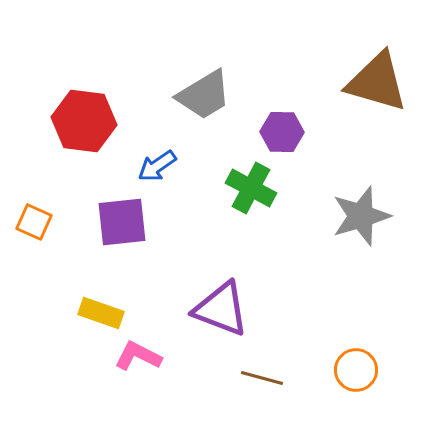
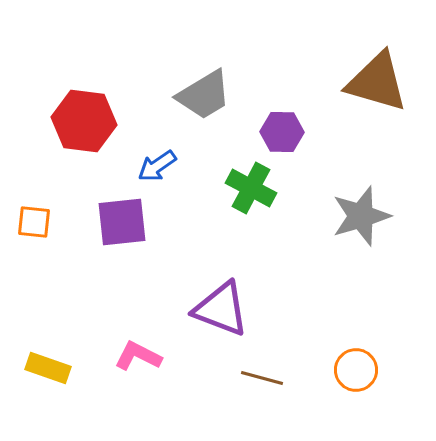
orange square: rotated 18 degrees counterclockwise
yellow rectangle: moved 53 px left, 55 px down
